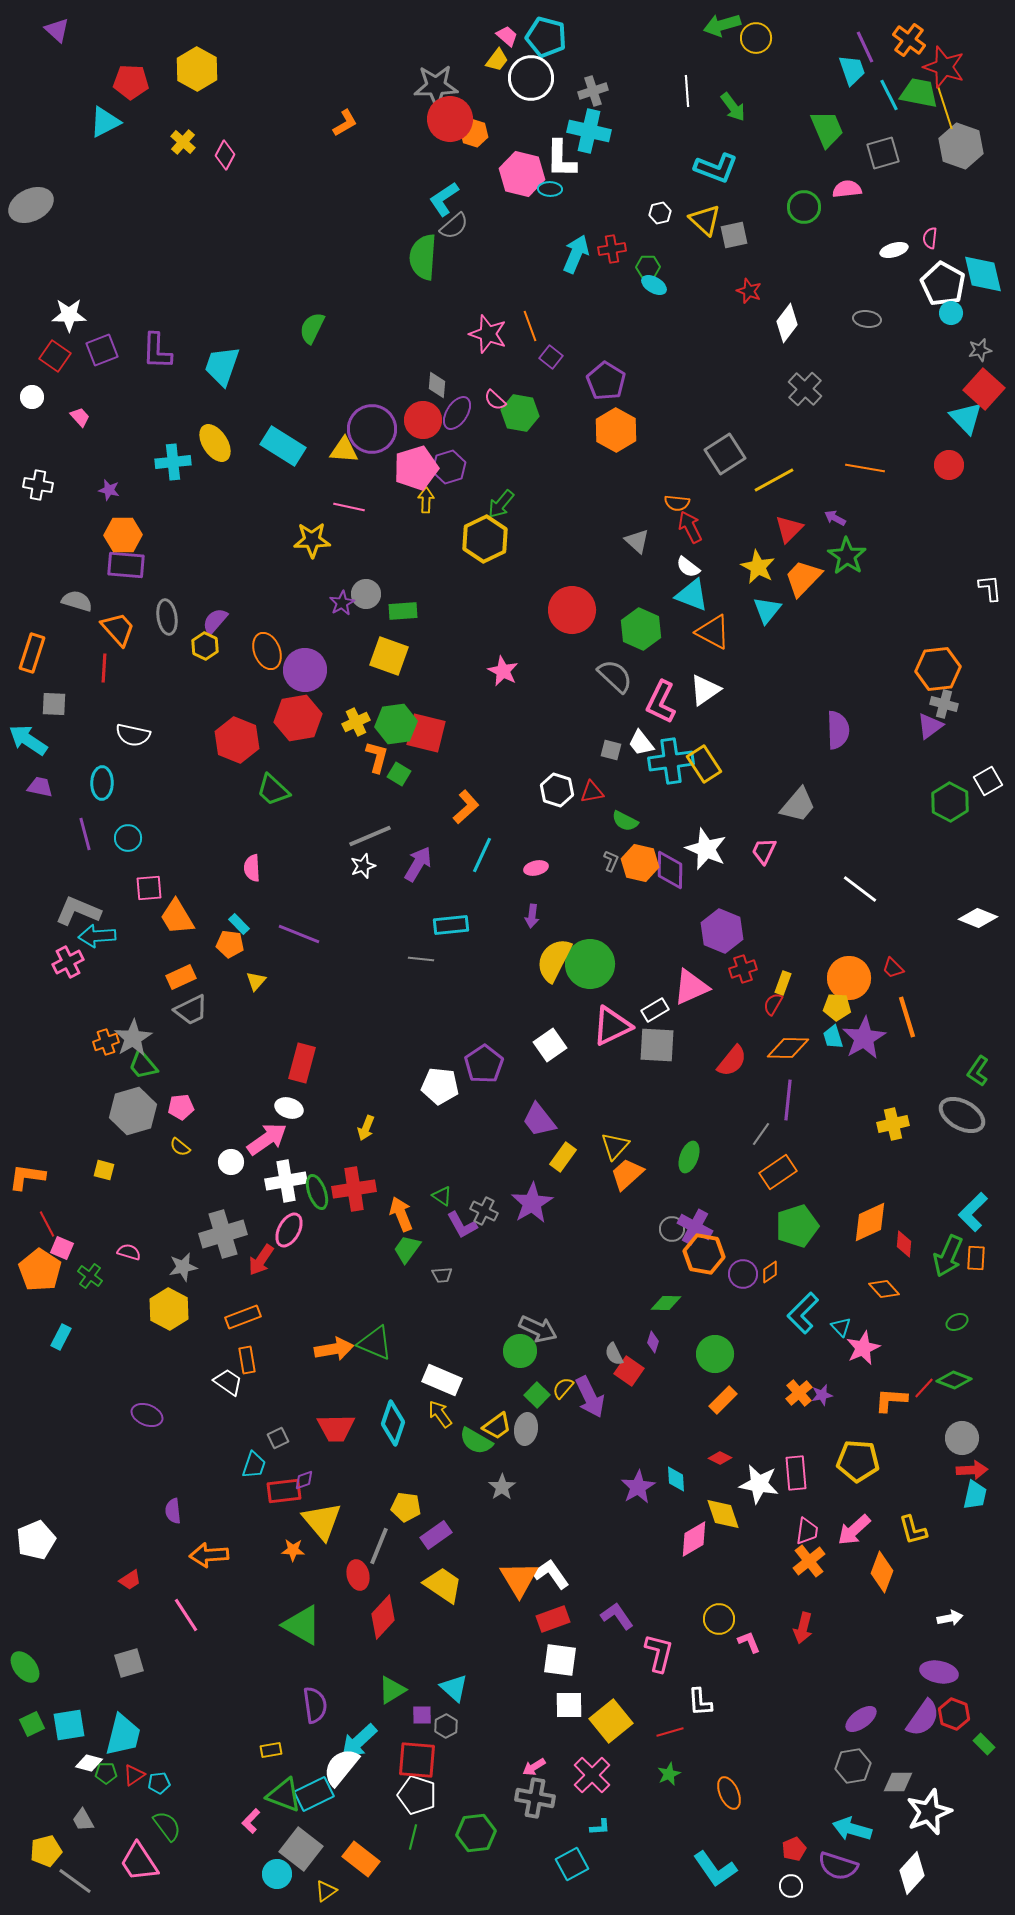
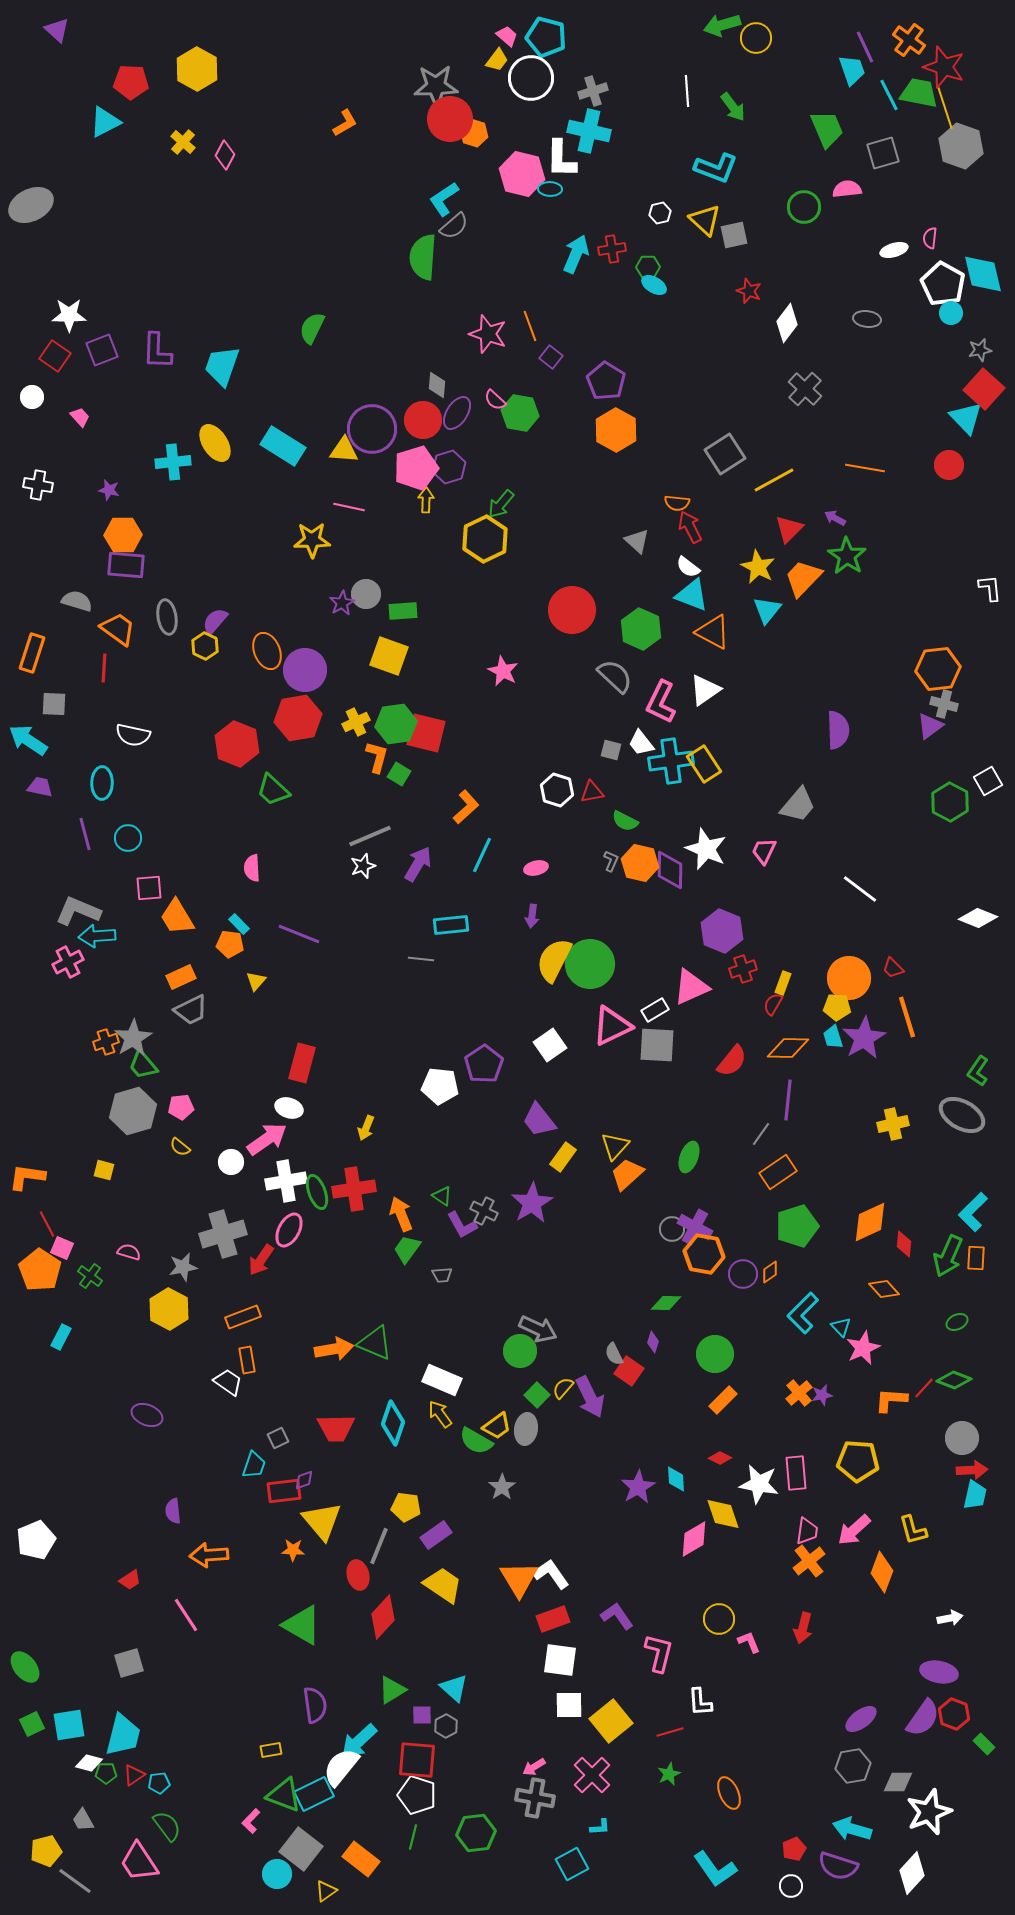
orange trapezoid at (118, 629): rotated 12 degrees counterclockwise
red hexagon at (237, 740): moved 4 px down
